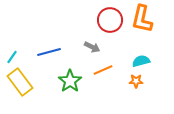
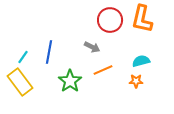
blue line: rotated 65 degrees counterclockwise
cyan line: moved 11 px right
